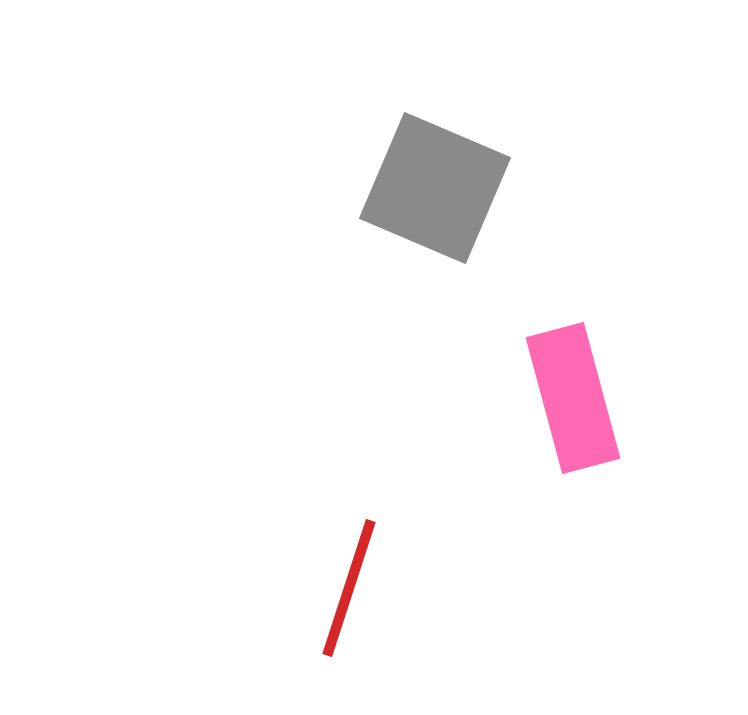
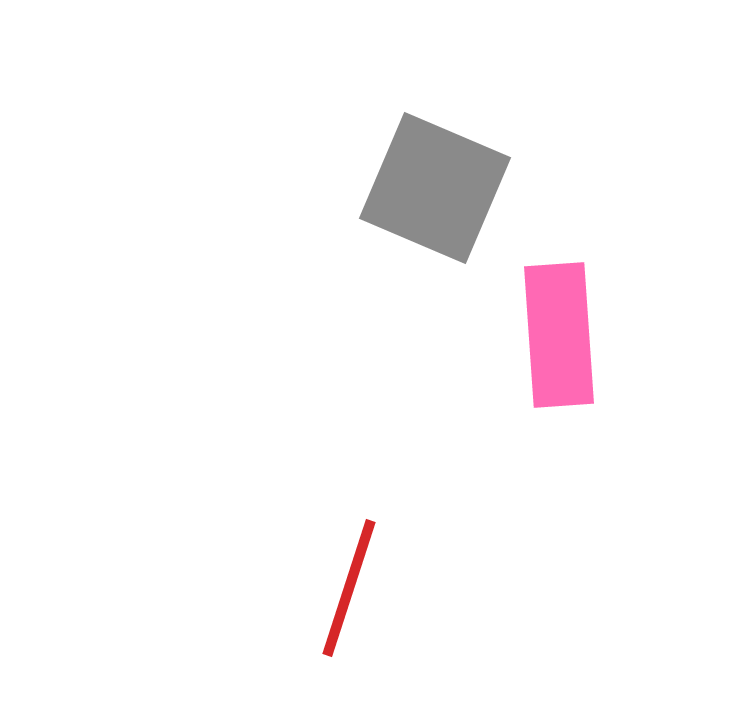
pink rectangle: moved 14 px left, 63 px up; rotated 11 degrees clockwise
